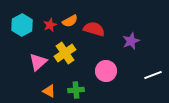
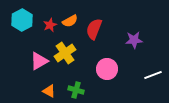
cyan hexagon: moved 5 px up
red semicircle: rotated 85 degrees counterclockwise
purple star: moved 3 px right, 1 px up; rotated 18 degrees clockwise
pink triangle: moved 1 px right, 1 px up; rotated 12 degrees clockwise
pink circle: moved 1 px right, 2 px up
green cross: rotated 21 degrees clockwise
